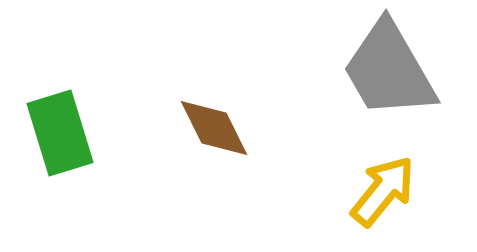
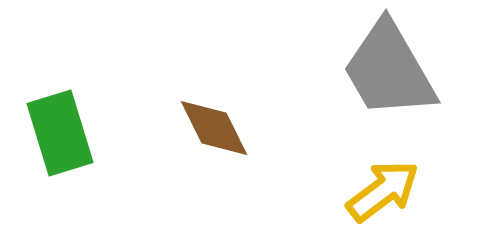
yellow arrow: rotated 14 degrees clockwise
